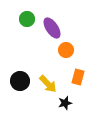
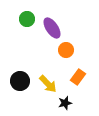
orange rectangle: rotated 21 degrees clockwise
